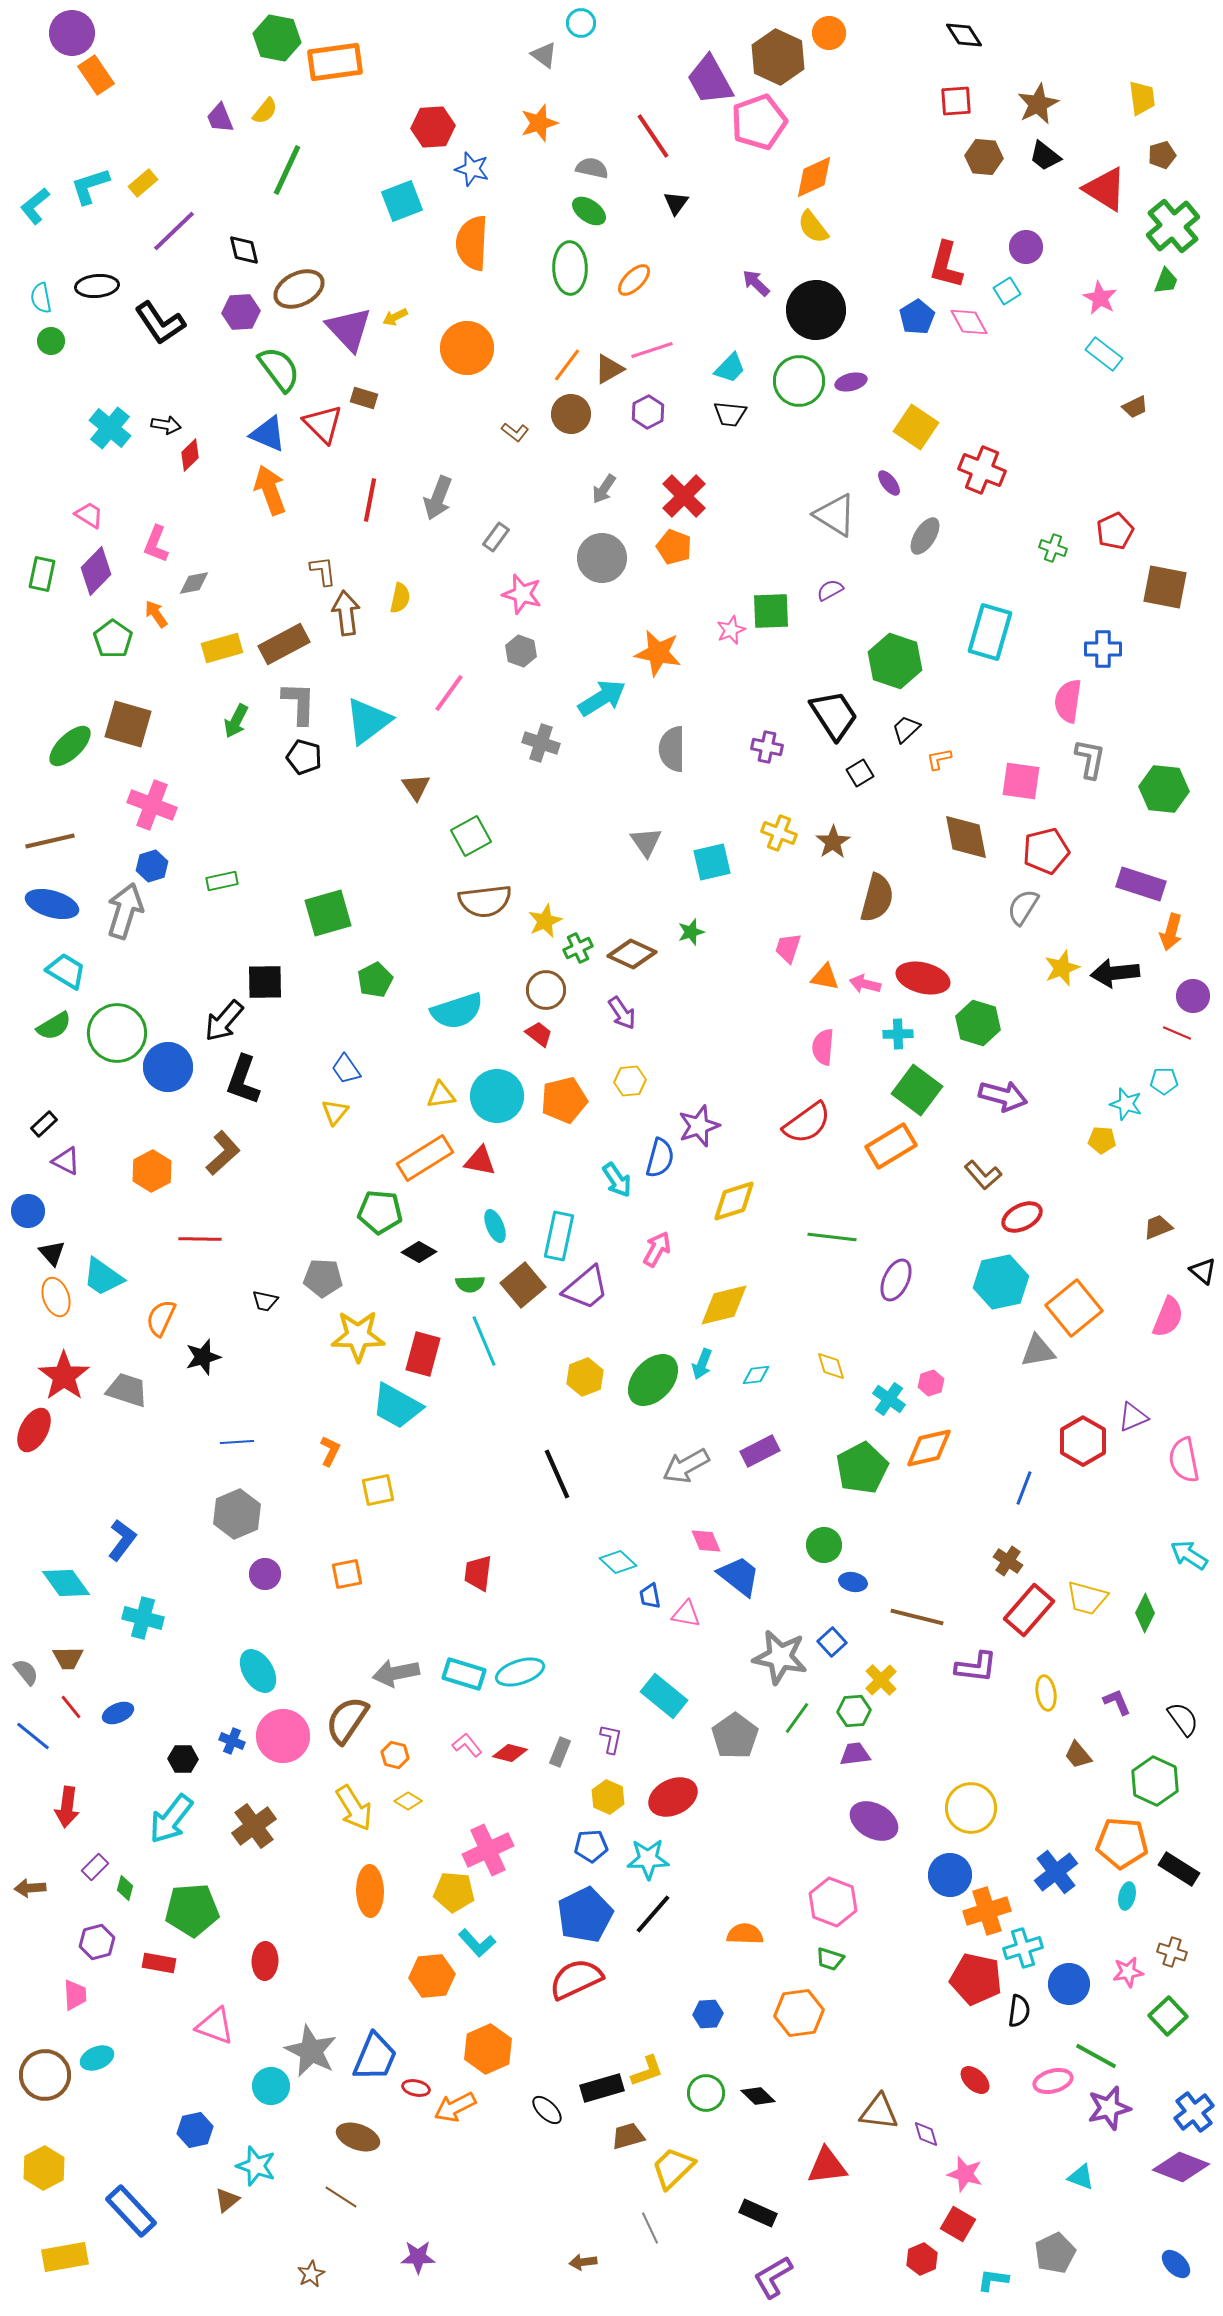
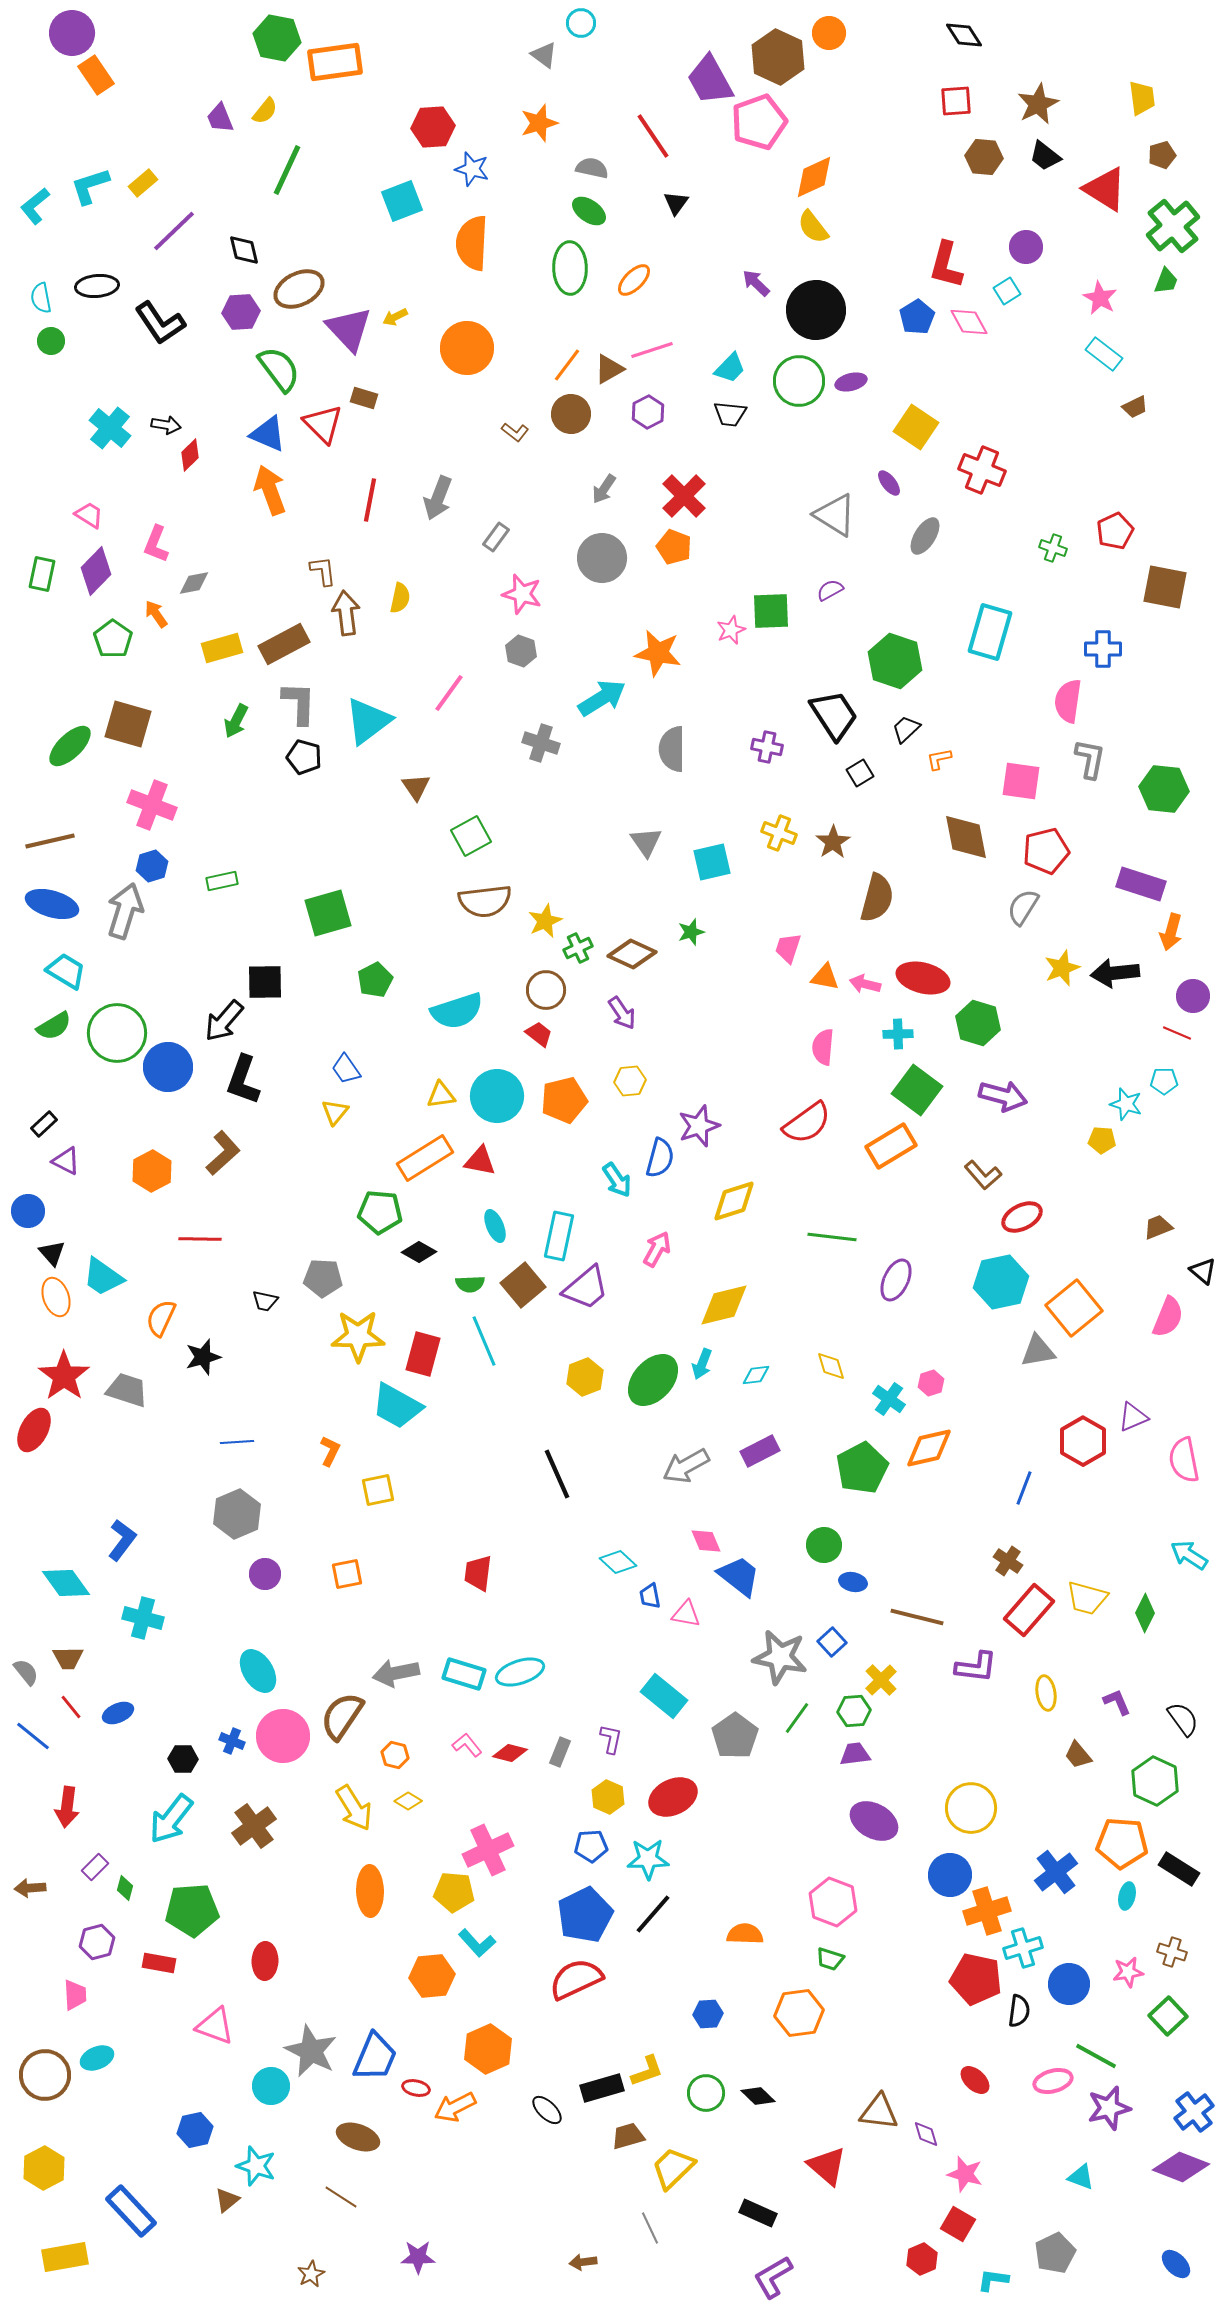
brown semicircle at (347, 1720): moved 5 px left, 4 px up
red triangle at (827, 2166): rotated 48 degrees clockwise
